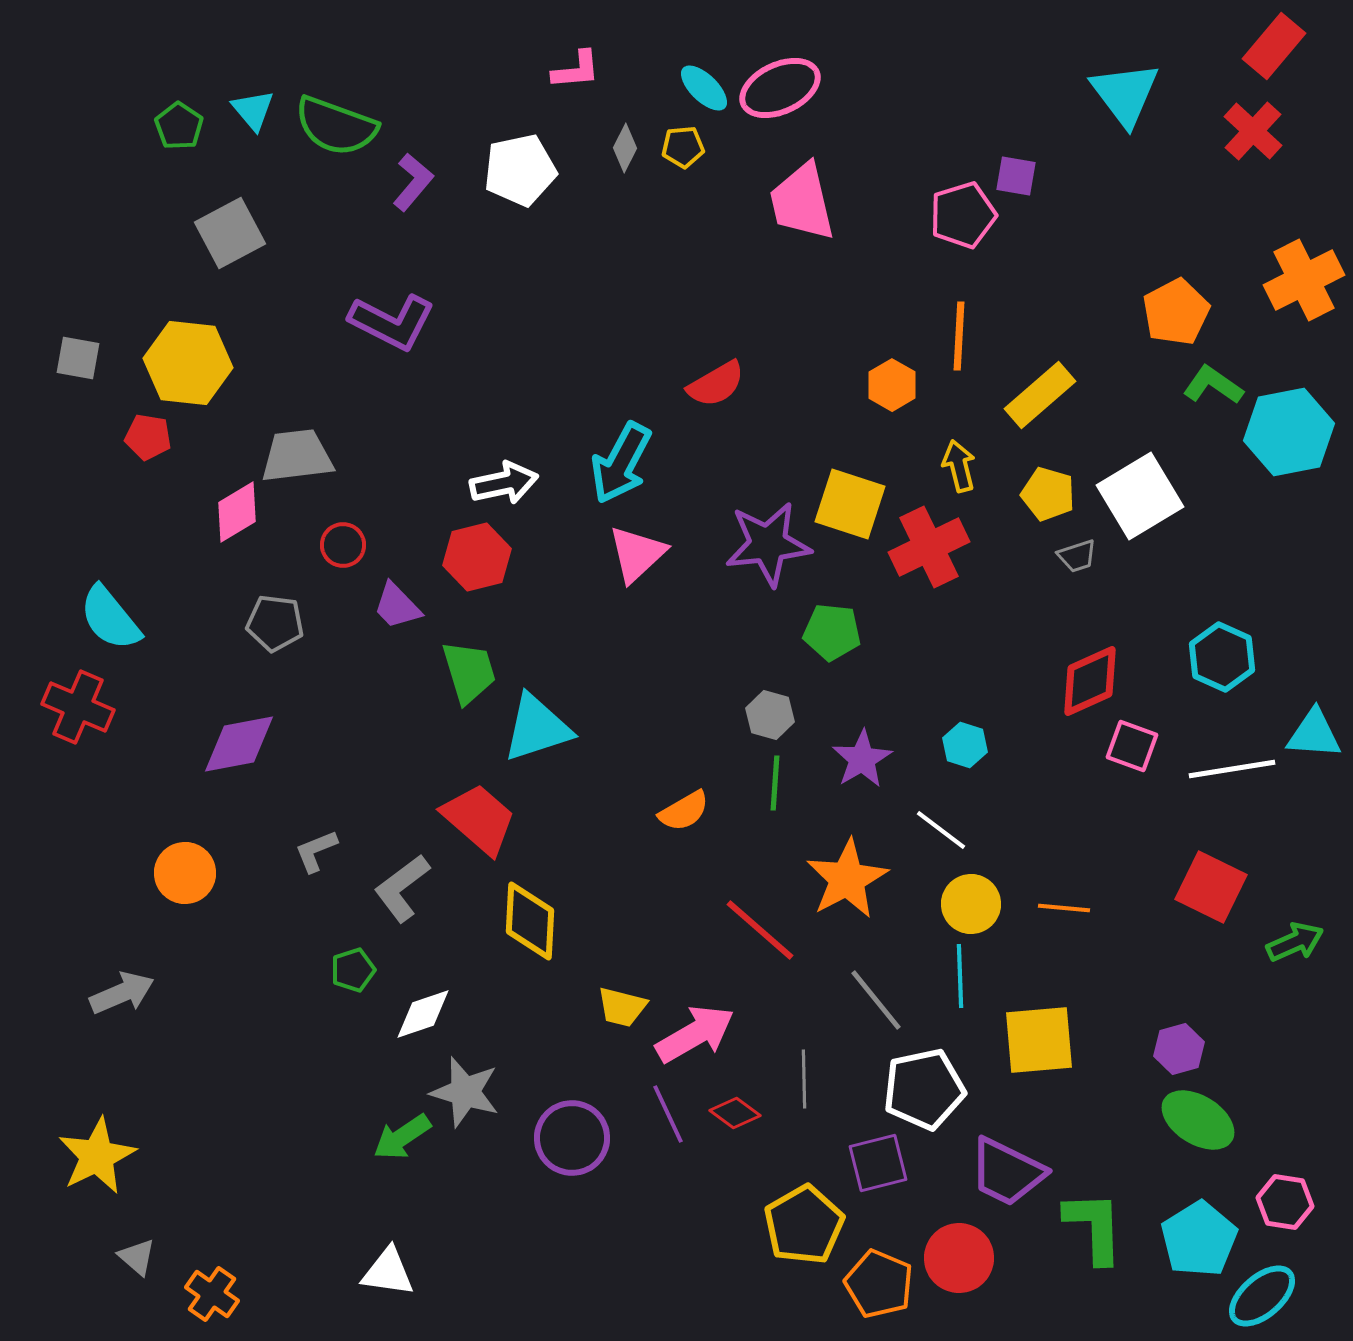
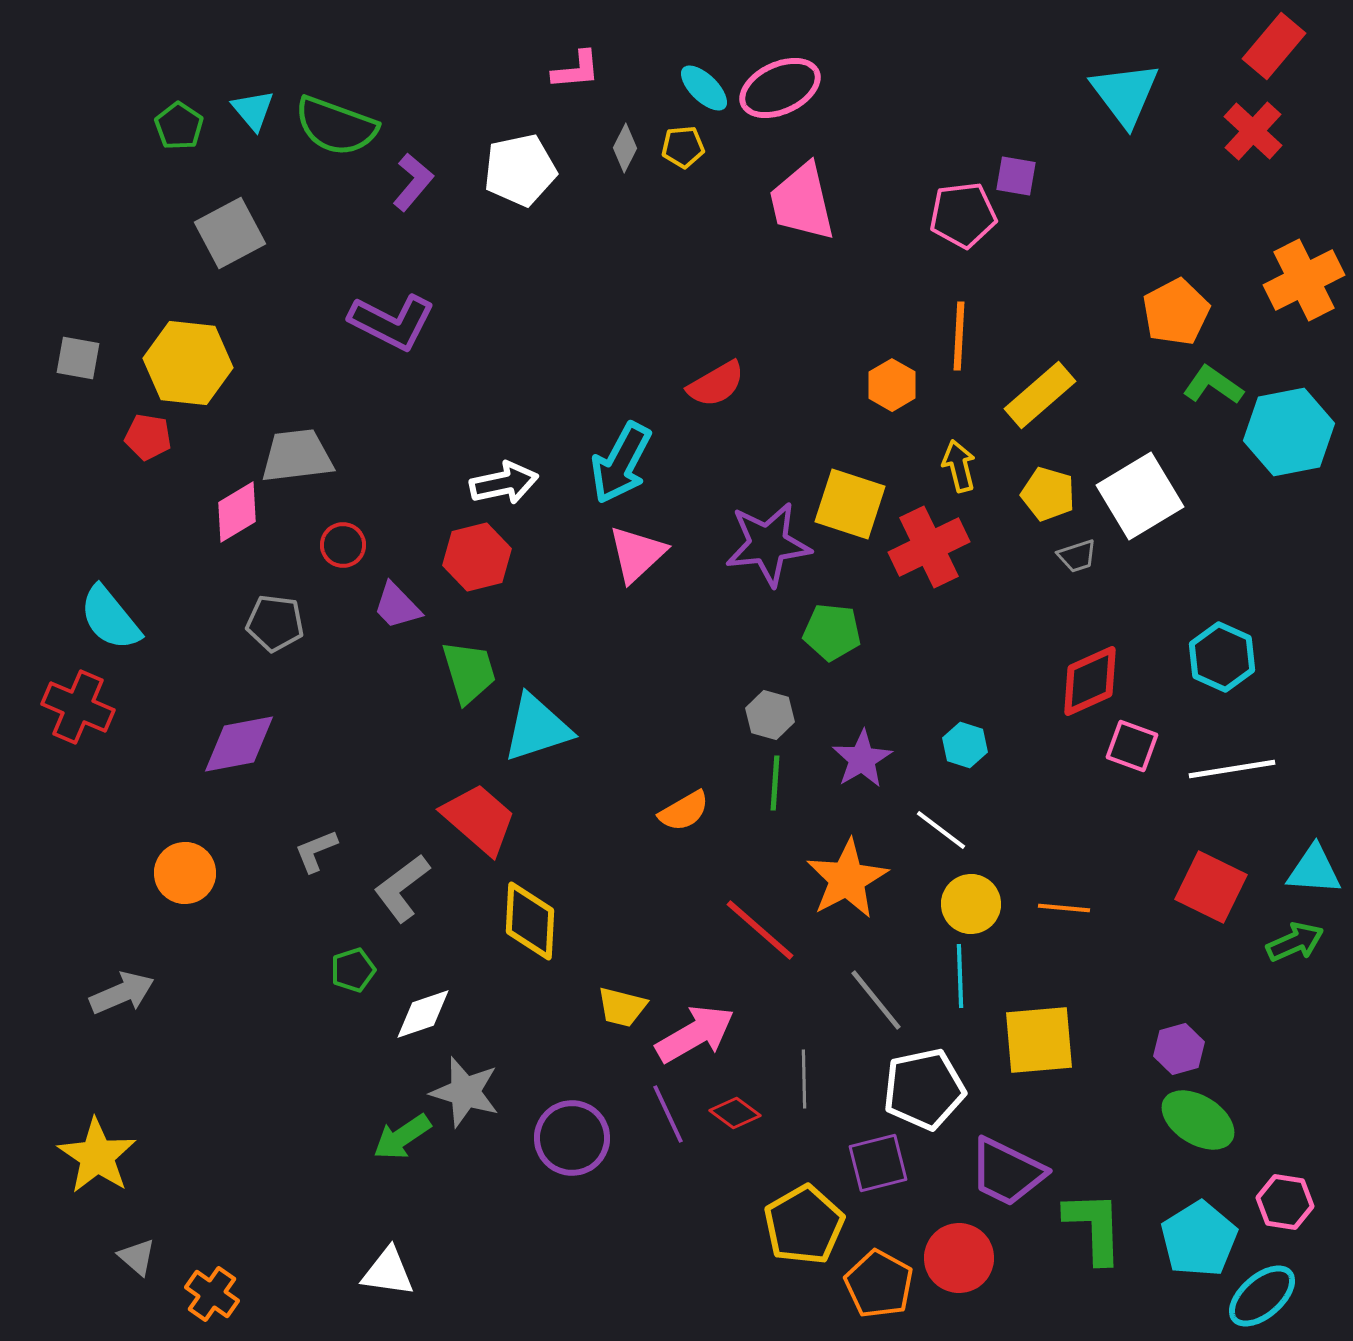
pink pentagon at (963, 215): rotated 10 degrees clockwise
cyan triangle at (1314, 734): moved 136 px down
yellow star at (97, 1156): rotated 12 degrees counterclockwise
orange pentagon at (879, 1284): rotated 6 degrees clockwise
